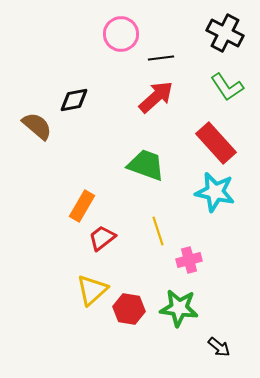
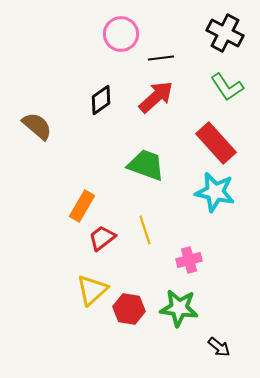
black diamond: moved 27 px right; rotated 24 degrees counterclockwise
yellow line: moved 13 px left, 1 px up
